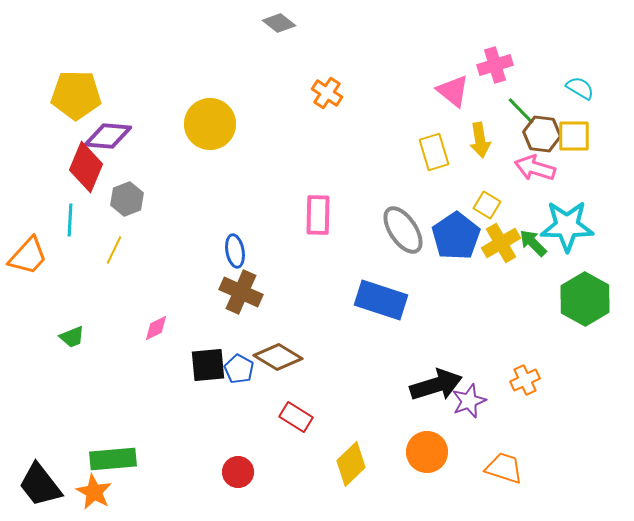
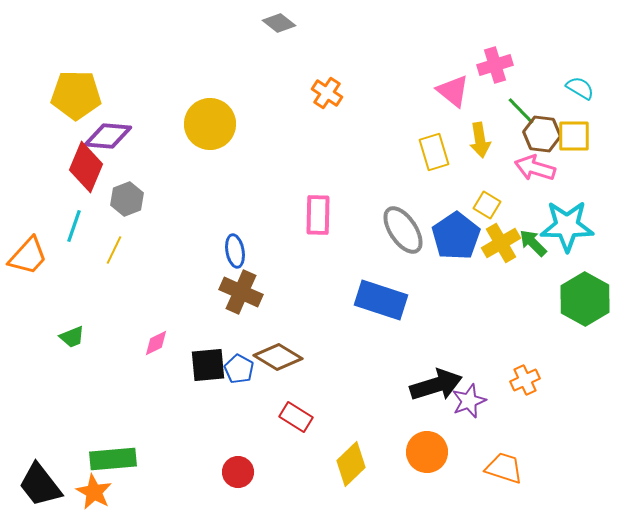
cyan line at (70, 220): moved 4 px right, 6 px down; rotated 16 degrees clockwise
pink diamond at (156, 328): moved 15 px down
